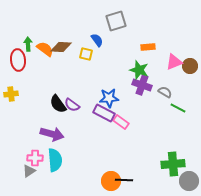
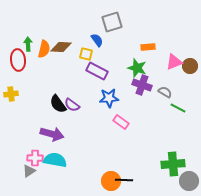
gray square: moved 4 px left, 1 px down
orange semicircle: moved 1 px left; rotated 66 degrees clockwise
green star: moved 2 px left, 2 px up
purple rectangle: moved 7 px left, 42 px up
cyan semicircle: rotated 75 degrees counterclockwise
